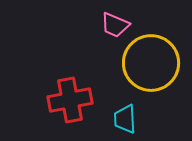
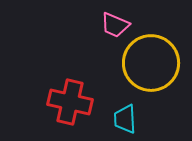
red cross: moved 2 px down; rotated 24 degrees clockwise
